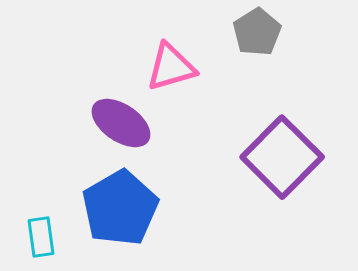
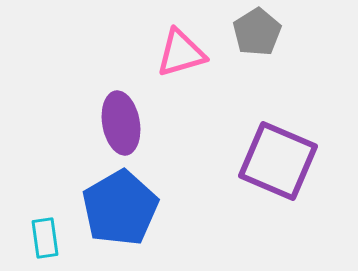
pink triangle: moved 10 px right, 14 px up
purple ellipse: rotated 46 degrees clockwise
purple square: moved 4 px left, 4 px down; rotated 22 degrees counterclockwise
cyan rectangle: moved 4 px right, 1 px down
